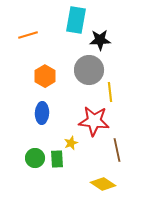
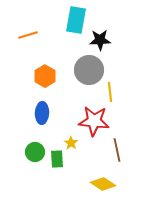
yellow star: rotated 16 degrees counterclockwise
green circle: moved 6 px up
